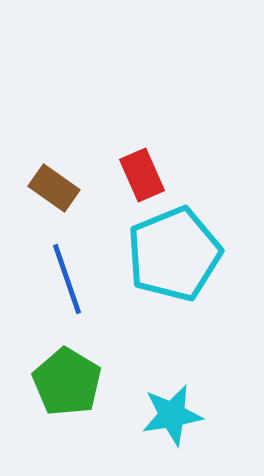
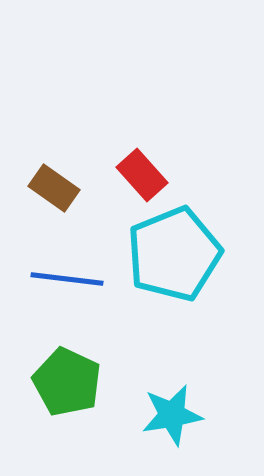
red rectangle: rotated 18 degrees counterclockwise
blue line: rotated 64 degrees counterclockwise
green pentagon: rotated 6 degrees counterclockwise
